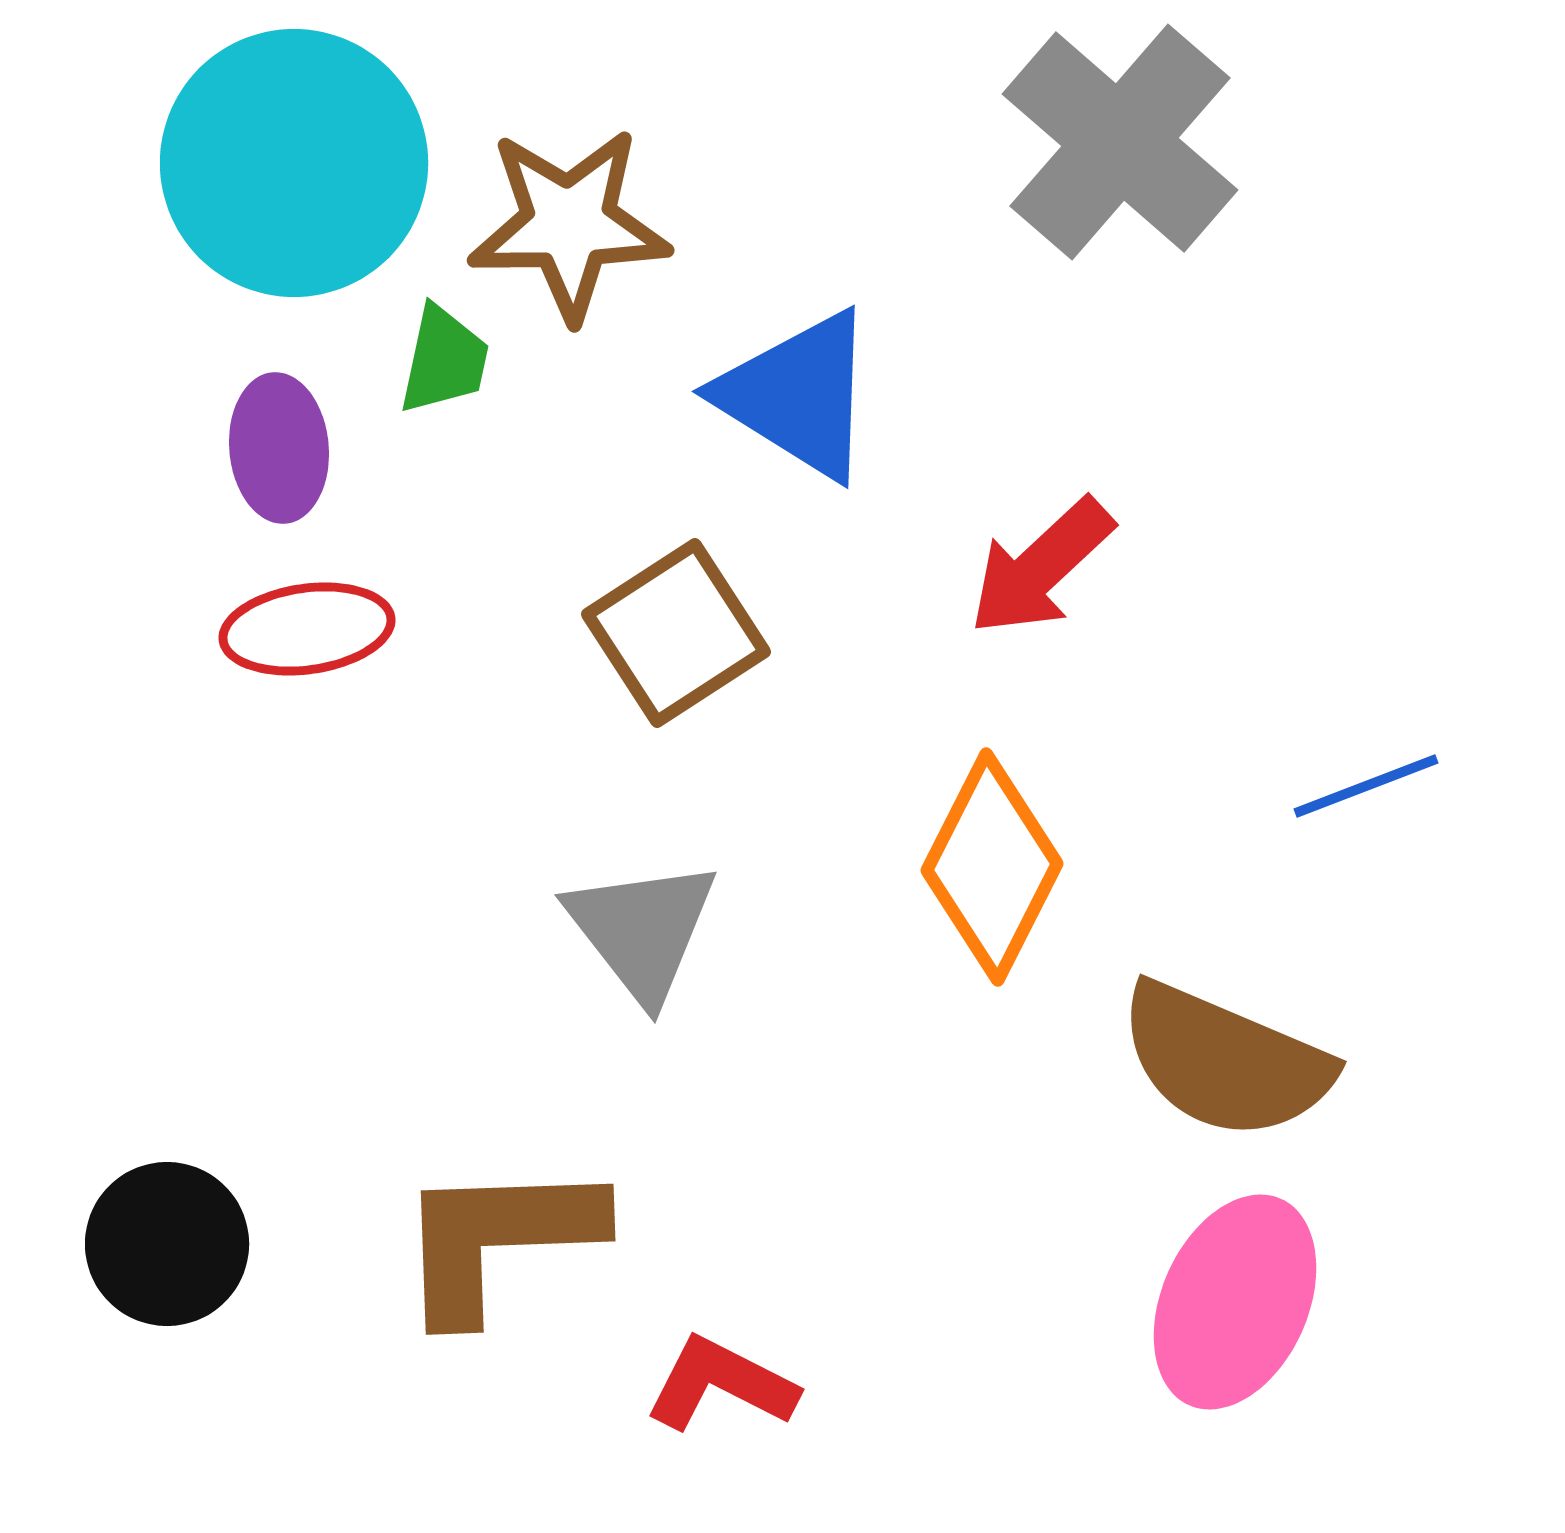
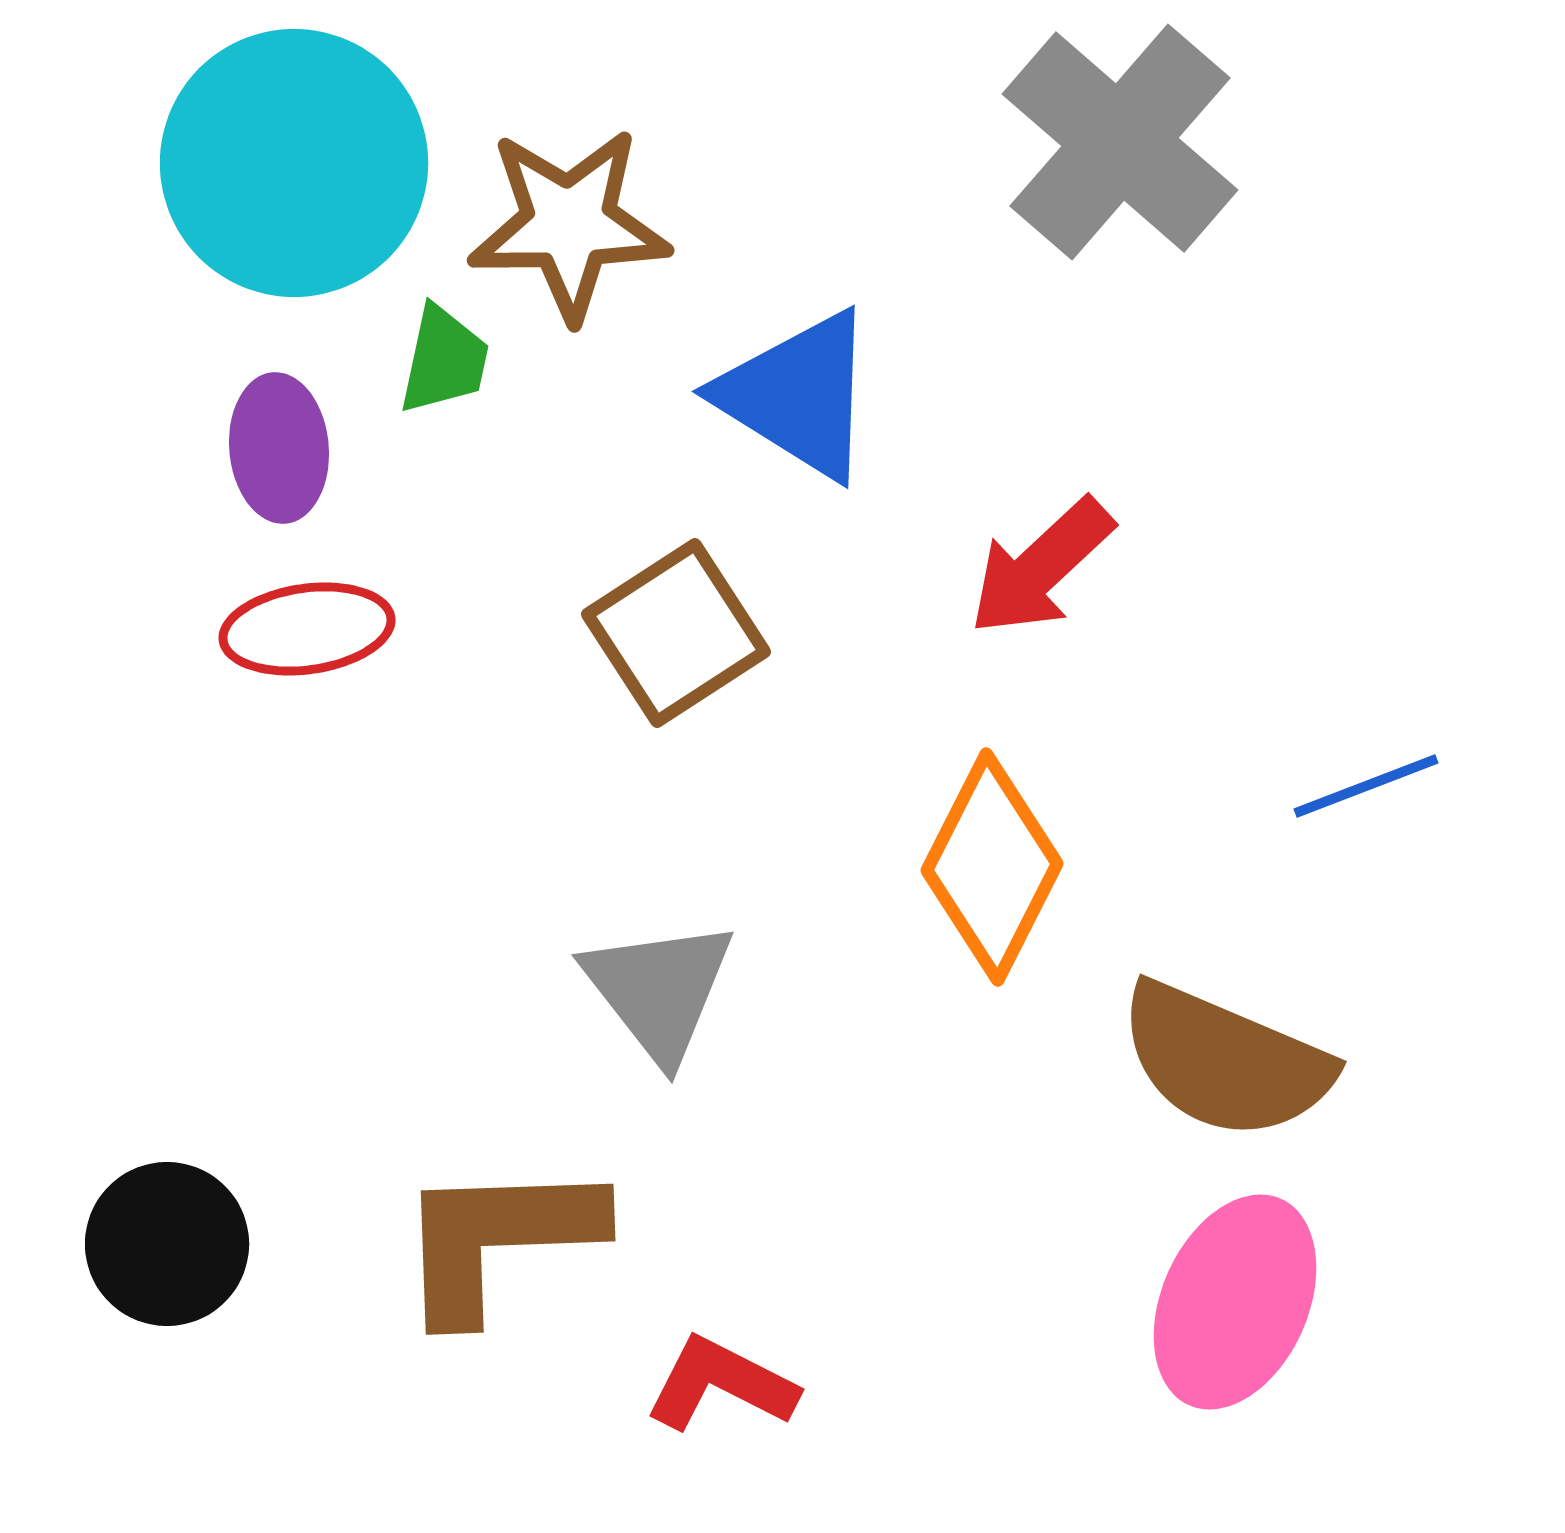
gray triangle: moved 17 px right, 60 px down
